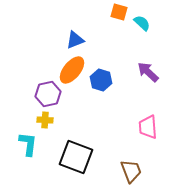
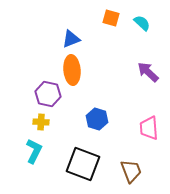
orange square: moved 8 px left, 6 px down
blue triangle: moved 4 px left, 1 px up
orange ellipse: rotated 44 degrees counterclockwise
blue hexagon: moved 4 px left, 39 px down
purple hexagon: rotated 25 degrees clockwise
yellow cross: moved 4 px left, 2 px down
pink trapezoid: moved 1 px right, 1 px down
cyan L-shape: moved 6 px right, 7 px down; rotated 20 degrees clockwise
black square: moved 7 px right, 7 px down
